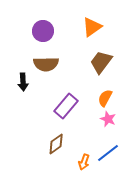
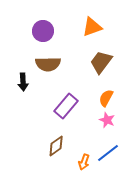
orange triangle: rotated 15 degrees clockwise
brown semicircle: moved 2 px right
orange semicircle: moved 1 px right
pink star: moved 1 px left, 1 px down
brown diamond: moved 2 px down
